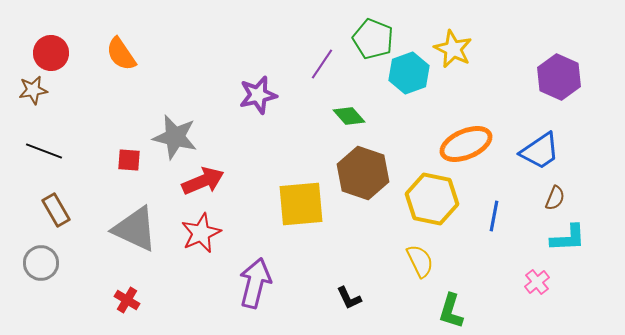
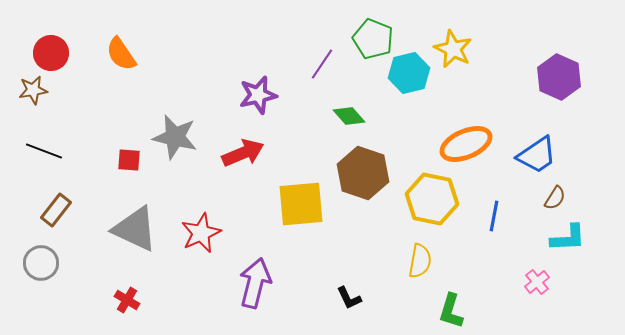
cyan hexagon: rotated 6 degrees clockwise
blue trapezoid: moved 3 px left, 4 px down
red arrow: moved 40 px right, 28 px up
brown semicircle: rotated 10 degrees clockwise
brown rectangle: rotated 68 degrees clockwise
yellow semicircle: rotated 36 degrees clockwise
